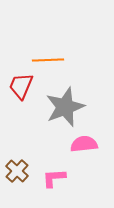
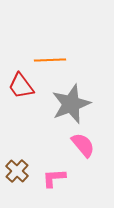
orange line: moved 2 px right
red trapezoid: rotated 60 degrees counterclockwise
gray star: moved 6 px right, 3 px up
pink semicircle: moved 1 px left, 1 px down; rotated 56 degrees clockwise
